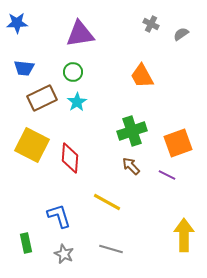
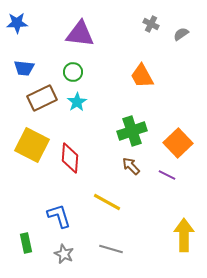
purple triangle: rotated 16 degrees clockwise
orange square: rotated 24 degrees counterclockwise
